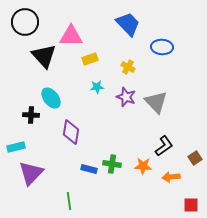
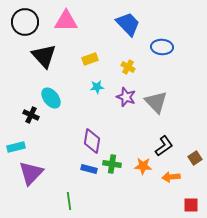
pink triangle: moved 5 px left, 15 px up
black cross: rotated 21 degrees clockwise
purple diamond: moved 21 px right, 9 px down
